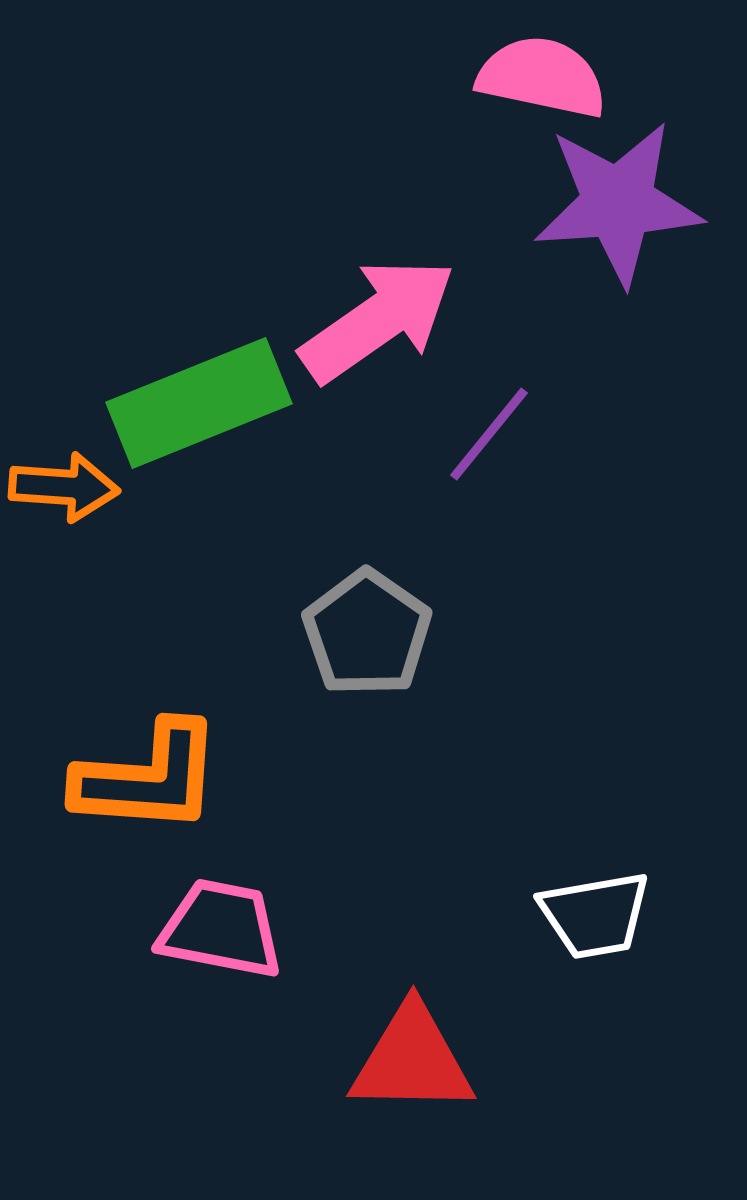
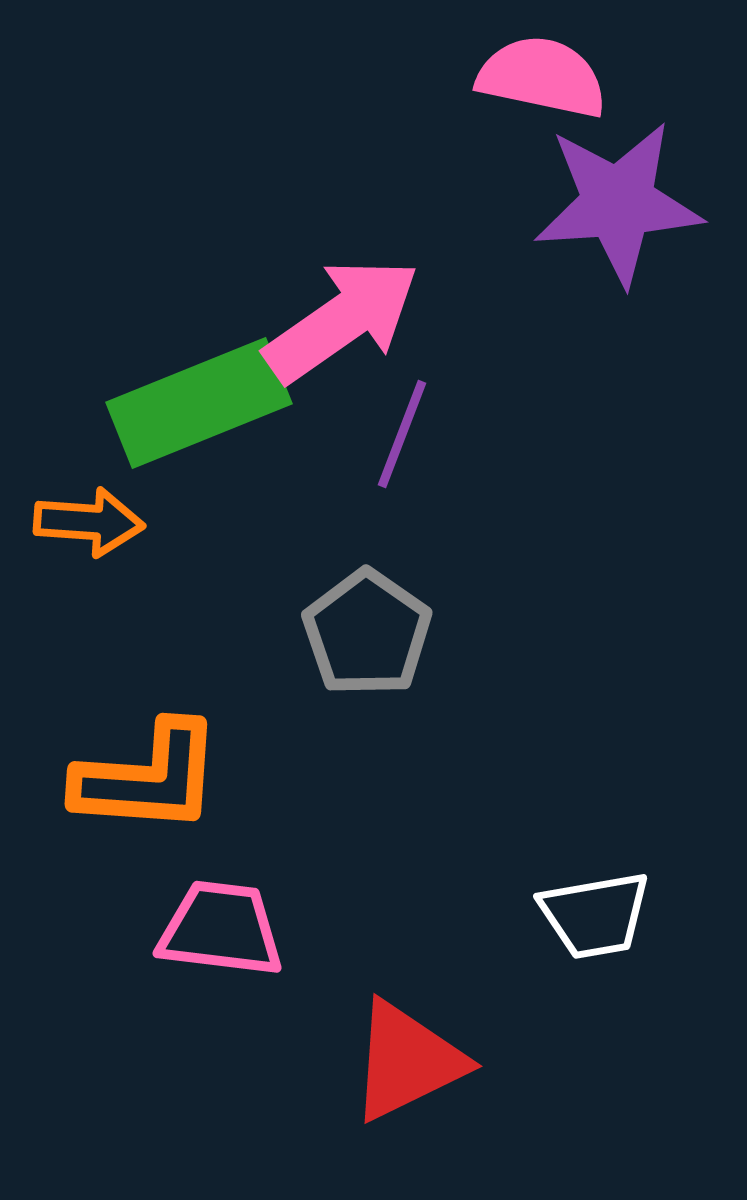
pink arrow: moved 36 px left
purple line: moved 87 px left; rotated 18 degrees counterclockwise
orange arrow: moved 25 px right, 35 px down
pink trapezoid: rotated 4 degrees counterclockwise
red triangle: moved 5 px left, 1 px down; rotated 27 degrees counterclockwise
